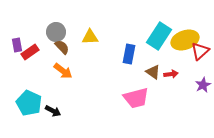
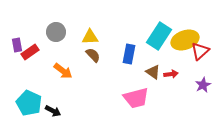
brown semicircle: moved 31 px right, 8 px down
